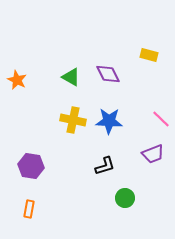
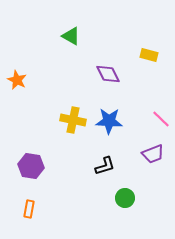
green triangle: moved 41 px up
